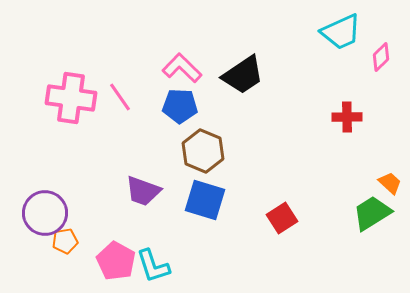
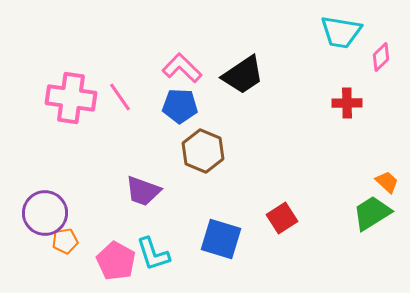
cyan trapezoid: rotated 33 degrees clockwise
red cross: moved 14 px up
orange trapezoid: moved 3 px left, 1 px up
blue square: moved 16 px right, 39 px down
cyan L-shape: moved 12 px up
